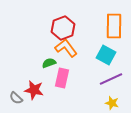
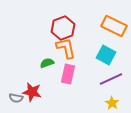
orange rectangle: rotated 65 degrees counterclockwise
orange L-shape: rotated 25 degrees clockwise
green semicircle: moved 2 px left
pink rectangle: moved 6 px right, 4 px up
red star: moved 2 px left, 2 px down
gray semicircle: rotated 32 degrees counterclockwise
yellow star: rotated 16 degrees clockwise
